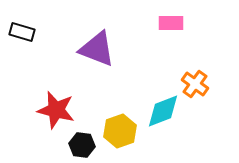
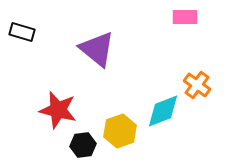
pink rectangle: moved 14 px right, 6 px up
purple triangle: rotated 18 degrees clockwise
orange cross: moved 2 px right, 1 px down
red star: moved 2 px right
black hexagon: moved 1 px right; rotated 15 degrees counterclockwise
